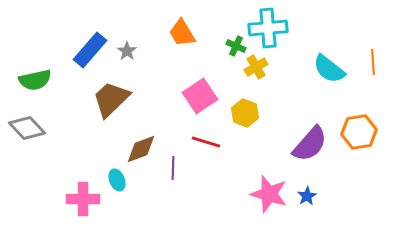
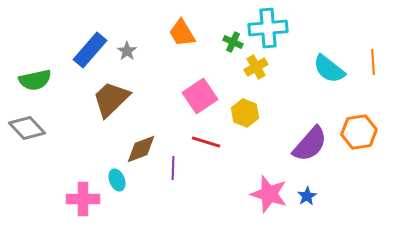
green cross: moved 3 px left, 4 px up
